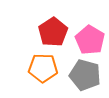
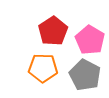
red pentagon: moved 1 px up
gray pentagon: rotated 12 degrees clockwise
